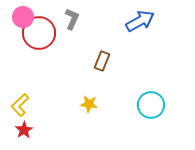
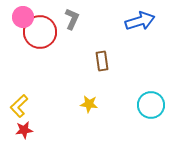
blue arrow: rotated 12 degrees clockwise
red circle: moved 1 px right, 1 px up
brown rectangle: rotated 30 degrees counterclockwise
yellow L-shape: moved 1 px left, 1 px down
red star: rotated 24 degrees clockwise
